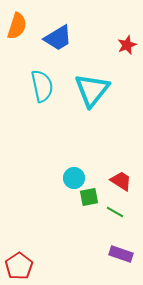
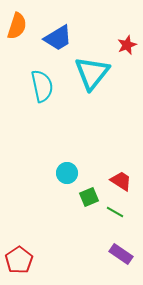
cyan triangle: moved 17 px up
cyan circle: moved 7 px left, 5 px up
green square: rotated 12 degrees counterclockwise
purple rectangle: rotated 15 degrees clockwise
red pentagon: moved 6 px up
